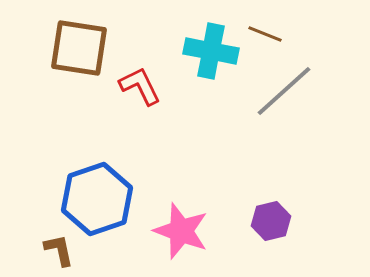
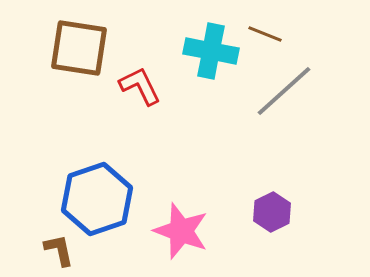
purple hexagon: moved 1 px right, 9 px up; rotated 12 degrees counterclockwise
